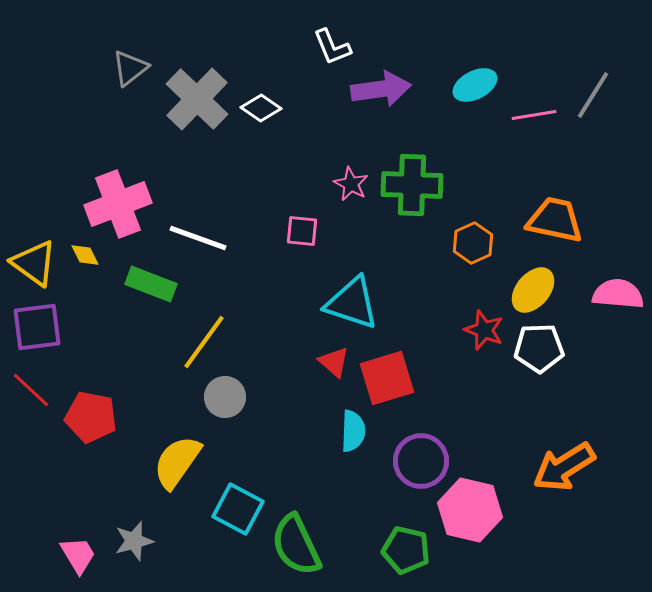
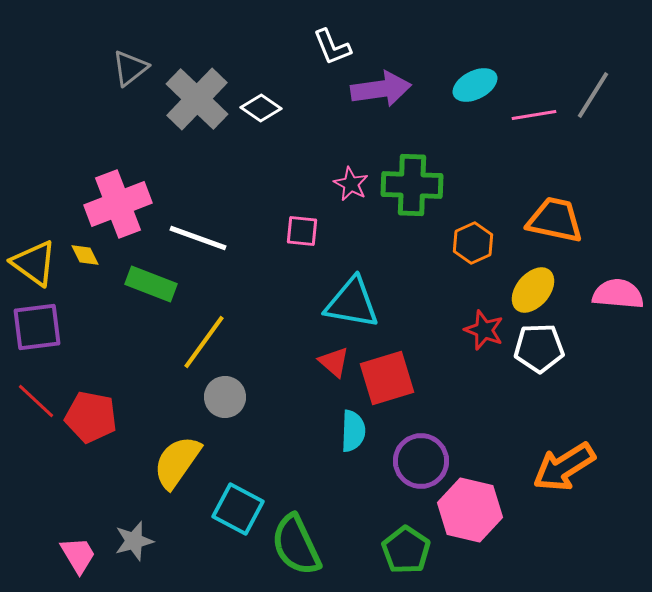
cyan triangle: rotated 8 degrees counterclockwise
red line: moved 5 px right, 11 px down
green pentagon: rotated 21 degrees clockwise
